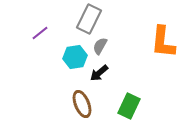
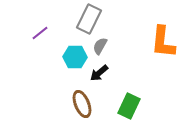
cyan hexagon: rotated 10 degrees clockwise
